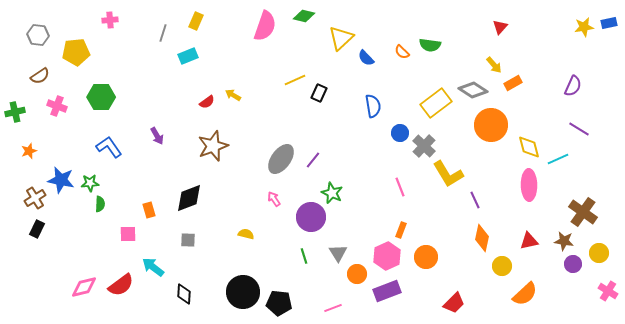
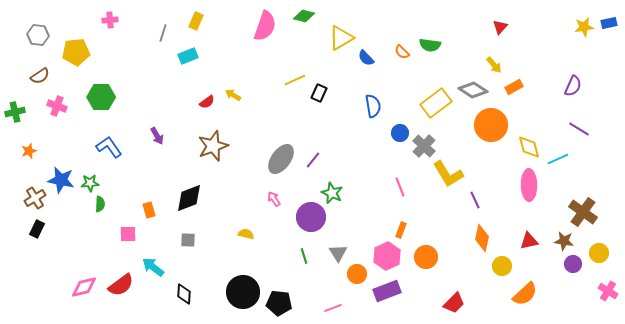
yellow triangle at (341, 38): rotated 12 degrees clockwise
orange rectangle at (513, 83): moved 1 px right, 4 px down
